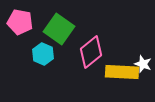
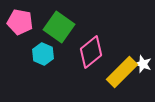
green square: moved 2 px up
yellow rectangle: rotated 48 degrees counterclockwise
